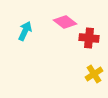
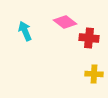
cyan arrow: rotated 48 degrees counterclockwise
yellow cross: rotated 36 degrees clockwise
